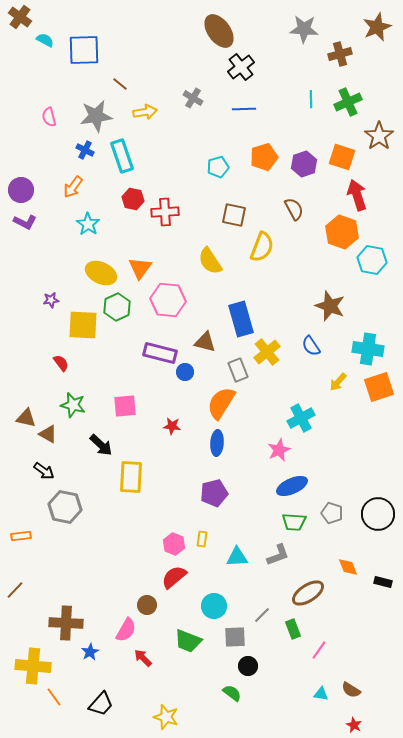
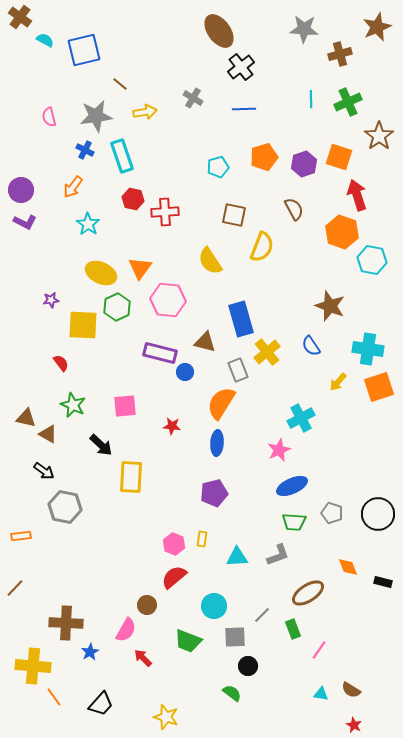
blue square at (84, 50): rotated 12 degrees counterclockwise
orange square at (342, 157): moved 3 px left
green star at (73, 405): rotated 10 degrees clockwise
brown line at (15, 590): moved 2 px up
